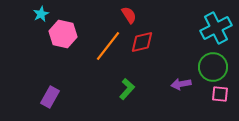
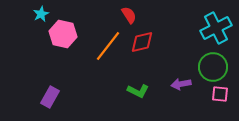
green L-shape: moved 11 px right, 2 px down; rotated 75 degrees clockwise
